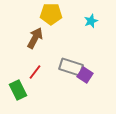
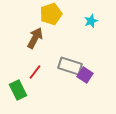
yellow pentagon: rotated 20 degrees counterclockwise
gray rectangle: moved 1 px left, 1 px up
